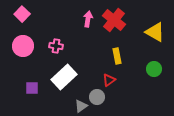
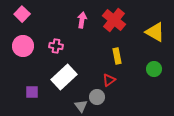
pink arrow: moved 6 px left, 1 px down
purple square: moved 4 px down
gray triangle: rotated 32 degrees counterclockwise
